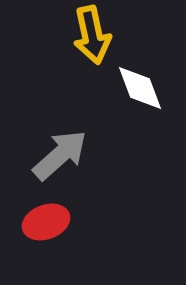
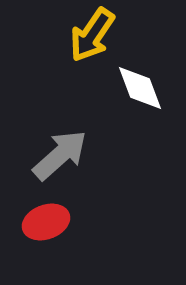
yellow arrow: rotated 46 degrees clockwise
